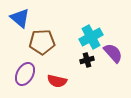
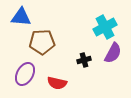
blue triangle: moved 1 px right, 1 px up; rotated 35 degrees counterclockwise
cyan cross: moved 14 px right, 10 px up
purple semicircle: rotated 70 degrees clockwise
black cross: moved 3 px left
red semicircle: moved 2 px down
